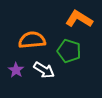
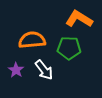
green pentagon: moved 3 px up; rotated 15 degrees counterclockwise
white arrow: rotated 20 degrees clockwise
